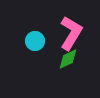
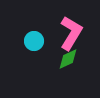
cyan circle: moved 1 px left
